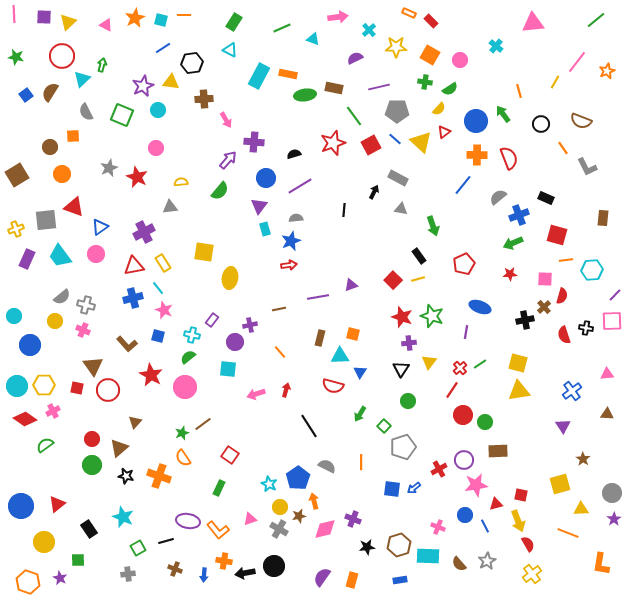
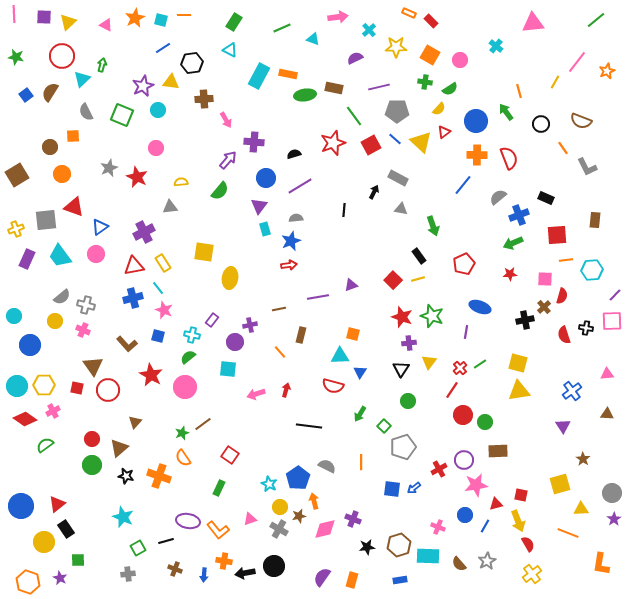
green arrow at (503, 114): moved 3 px right, 2 px up
brown rectangle at (603, 218): moved 8 px left, 2 px down
red square at (557, 235): rotated 20 degrees counterclockwise
brown rectangle at (320, 338): moved 19 px left, 3 px up
black line at (309, 426): rotated 50 degrees counterclockwise
blue line at (485, 526): rotated 56 degrees clockwise
black rectangle at (89, 529): moved 23 px left
